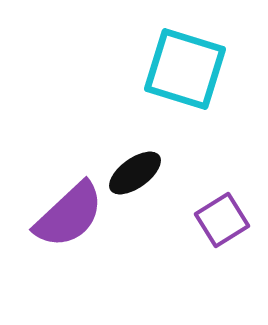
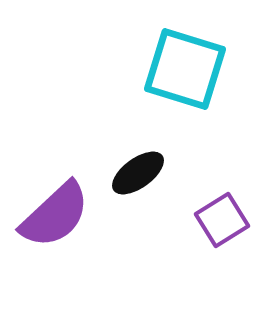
black ellipse: moved 3 px right
purple semicircle: moved 14 px left
